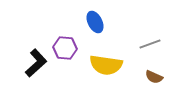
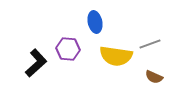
blue ellipse: rotated 15 degrees clockwise
purple hexagon: moved 3 px right, 1 px down
yellow semicircle: moved 10 px right, 9 px up
